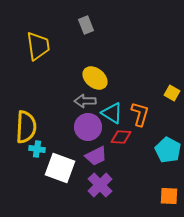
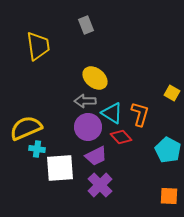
yellow semicircle: moved 1 px down; rotated 116 degrees counterclockwise
red diamond: rotated 45 degrees clockwise
white square: rotated 24 degrees counterclockwise
